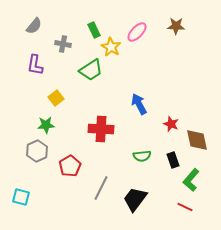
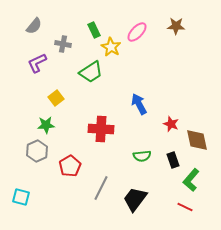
purple L-shape: moved 2 px right, 2 px up; rotated 55 degrees clockwise
green trapezoid: moved 2 px down
